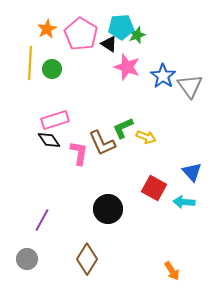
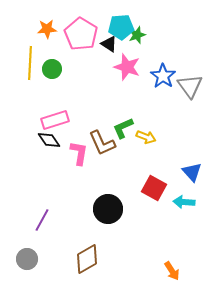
orange star: rotated 24 degrees clockwise
brown diamond: rotated 28 degrees clockwise
